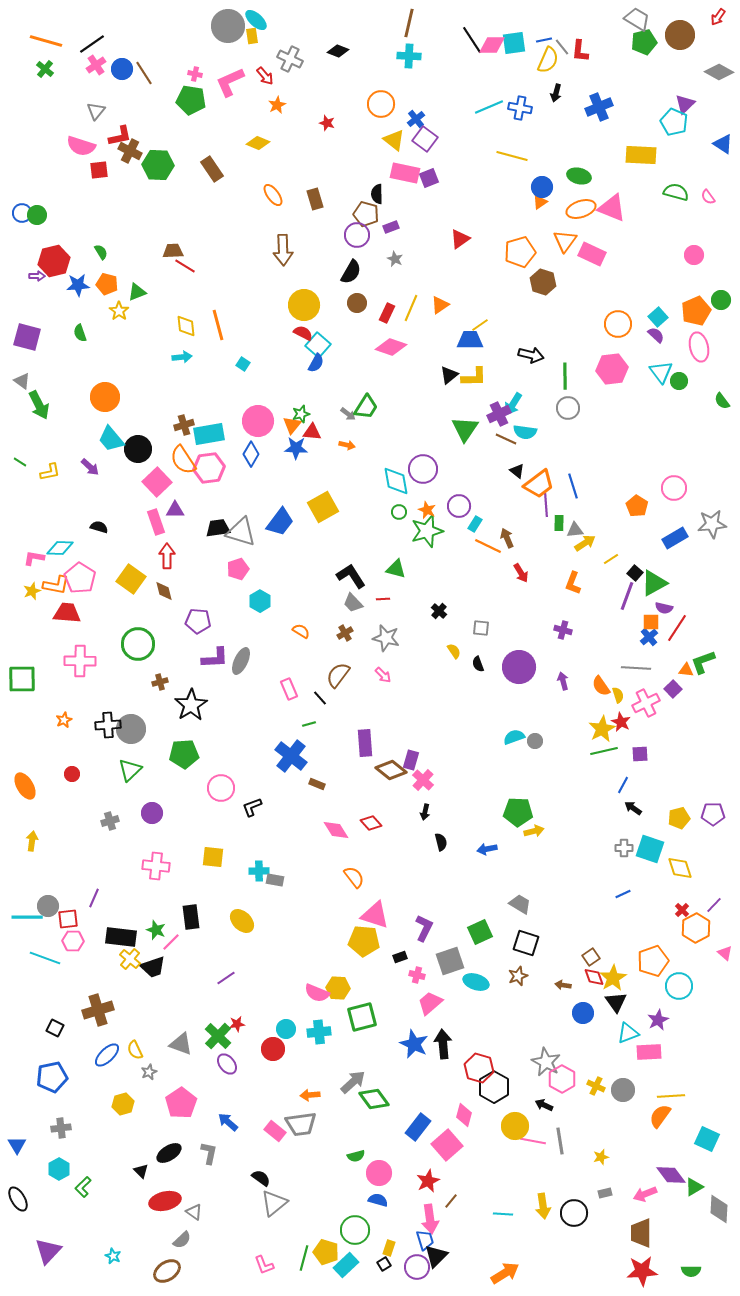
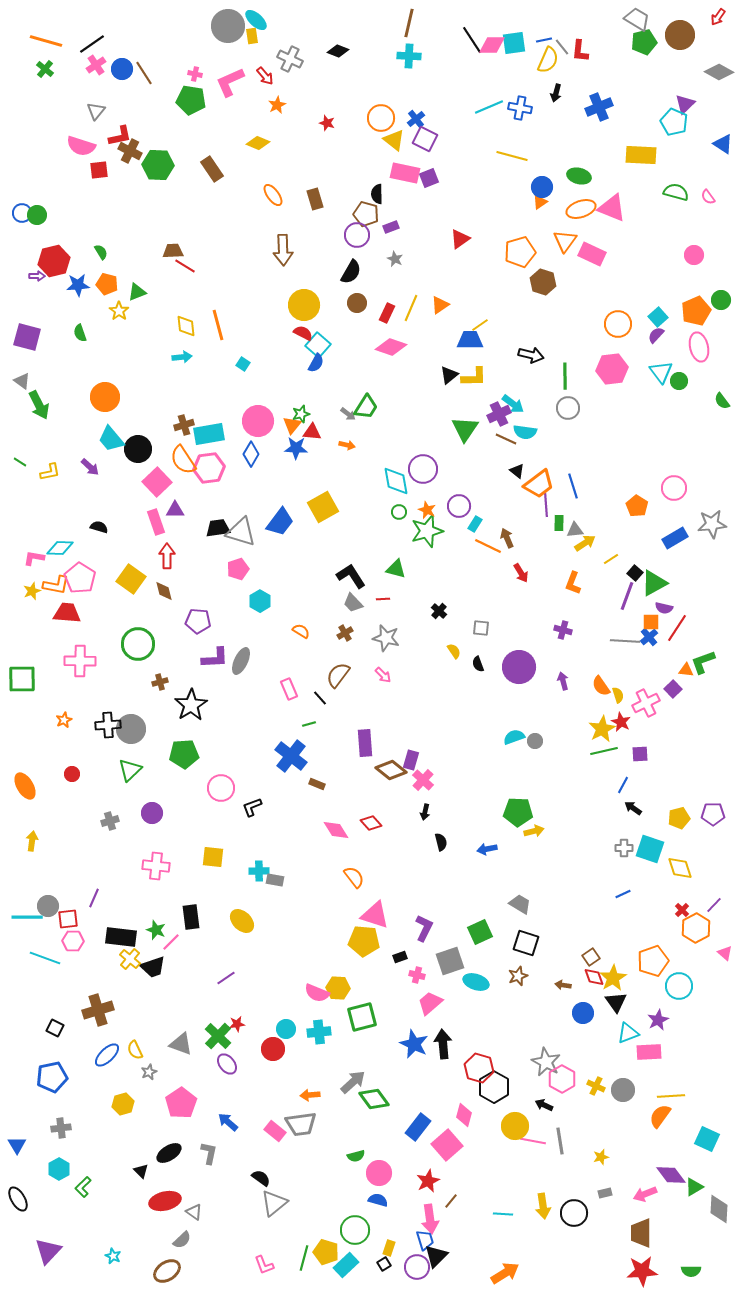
orange circle at (381, 104): moved 14 px down
purple square at (425, 139): rotated 10 degrees counterclockwise
purple semicircle at (656, 335): rotated 90 degrees counterclockwise
cyan arrow at (513, 404): rotated 85 degrees counterclockwise
gray line at (636, 668): moved 11 px left, 27 px up
